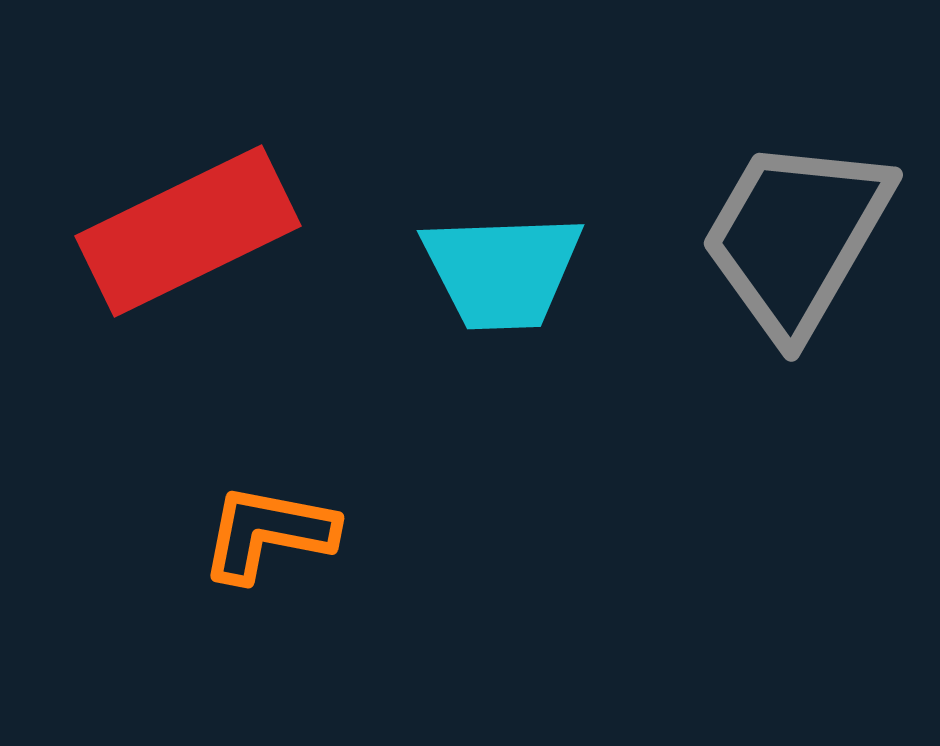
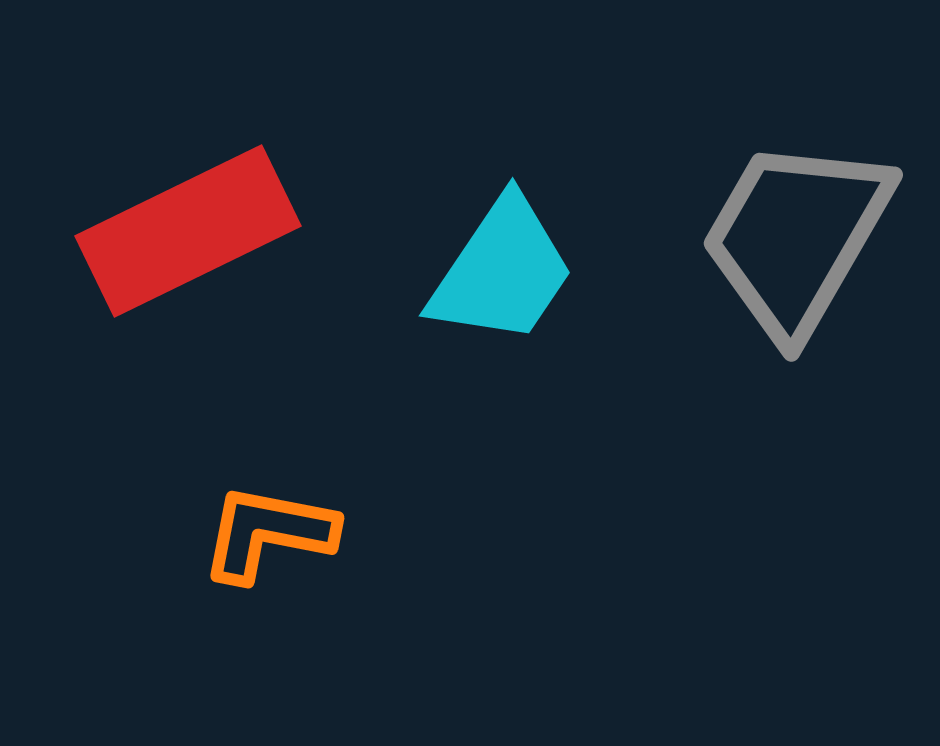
cyan trapezoid: rotated 54 degrees counterclockwise
